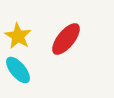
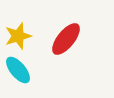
yellow star: rotated 24 degrees clockwise
